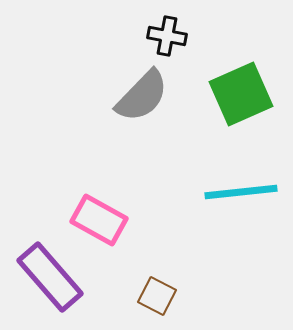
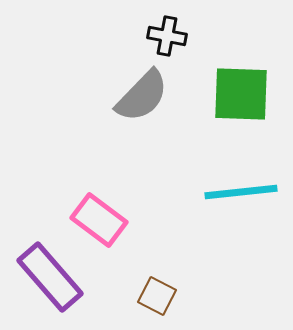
green square: rotated 26 degrees clockwise
pink rectangle: rotated 8 degrees clockwise
